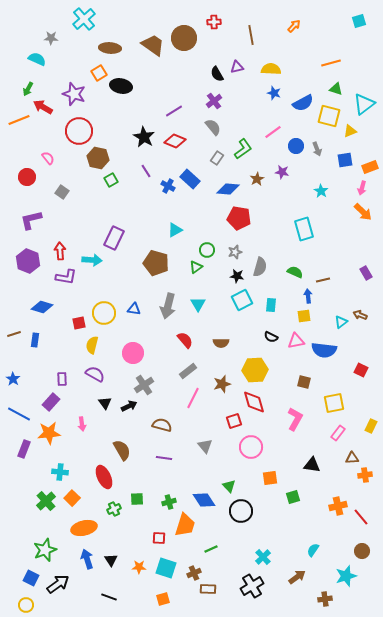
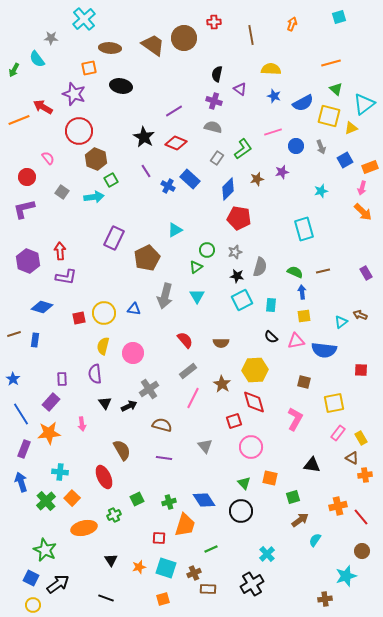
cyan square at (359, 21): moved 20 px left, 4 px up
orange arrow at (294, 26): moved 2 px left, 2 px up; rotated 24 degrees counterclockwise
cyan semicircle at (37, 59): rotated 150 degrees counterclockwise
purple triangle at (237, 67): moved 3 px right, 22 px down; rotated 48 degrees clockwise
orange square at (99, 73): moved 10 px left, 5 px up; rotated 21 degrees clockwise
black semicircle at (217, 74): rotated 42 degrees clockwise
green arrow at (28, 89): moved 14 px left, 19 px up
green triangle at (336, 89): rotated 24 degrees clockwise
blue star at (274, 93): moved 3 px down
purple cross at (214, 101): rotated 35 degrees counterclockwise
gray semicircle at (213, 127): rotated 36 degrees counterclockwise
yellow triangle at (350, 131): moved 1 px right, 3 px up
pink line at (273, 132): rotated 18 degrees clockwise
red diamond at (175, 141): moved 1 px right, 2 px down
gray arrow at (317, 149): moved 4 px right, 2 px up
brown hexagon at (98, 158): moved 2 px left, 1 px down; rotated 10 degrees clockwise
blue square at (345, 160): rotated 21 degrees counterclockwise
purple star at (282, 172): rotated 24 degrees counterclockwise
brown star at (257, 179): rotated 16 degrees clockwise
blue diamond at (228, 189): rotated 50 degrees counterclockwise
cyan star at (321, 191): rotated 24 degrees clockwise
purple L-shape at (31, 220): moved 7 px left, 11 px up
cyan arrow at (92, 260): moved 2 px right, 63 px up; rotated 12 degrees counterclockwise
brown pentagon at (156, 263): moved 9 px left, 5 px up; rotated 30 degrees clockwise
brown line at (323, 280): moved 9 px up
blue arrow at (308, 296): moved 6 px left, 4 px up
cyan triangle at (198, 304): moved 1 px left, 8 px up
gray arrow at (168, 306): moved 3 px left, 10 px up
red square at (79, 323): moved 5 px up
black semicircle at (271, 337): rotated 16 degrees clockwise
yellow semicircle at (92, 345): moved 11 px right, 1 px down
red square at (361, 370): rotated 24 degrees counterclockwise
purple semicircle at (95, 374): rotated 126 degrees counterclockwise
brown star at (222, 384): rotated 24 degrees counterclockwise
gray cross at (144, 385): moved 5 px right, 4 px down
blue line at (19, 414): moved 2 px right; rotated 30 degrees clockwise
yellow rectangle at (371, 426): moved 10 px left, 12 px down; rotated 56 degrees counterclockwise
brown triangle at (352, 458): rotated 32 degrees clockwise
orange square at (270, 478): rotated 21 degrees clockwise
green triangle at (229, 486): moved 15 px right, 3 px up
green square at (137, 499): rotated 24 degrees counterclockwise
green cross at (114, 509): moved 6 px down
green star at (45, 550): rotated 25 degrees counterclockwise
cyan semicircle at (313, 550): moved 2 px right, 10 px up
cyan cross at (263, 557): moved 4 px right, 3 px up
blue arrow at (87, 559): moved 66 px left, 77 px up
orange star at (139, 567): rotated 16 degrees counterclockwise
brown arrow at (297, 577): moved 3 px right, 57 px up
black cross at (252, 586): moved 2 px up
black line at (109, 597): moved 3 px left, 1 px down
yellow circle at (26, 605): moved 7 px right
